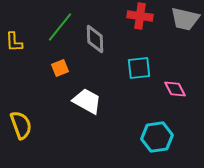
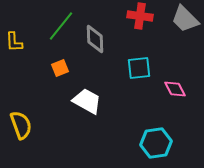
gray trapezoid: rotated 32 degrees clockwise
green line: moved 1 px right, 1 px up
cyan hexagon: moved 1 px left, 6 px down
